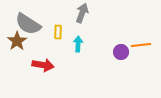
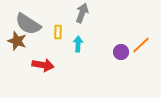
brown star: rotated 18 degrees counterclockwise
orange line: rotated 36 degrees counterclockwise
